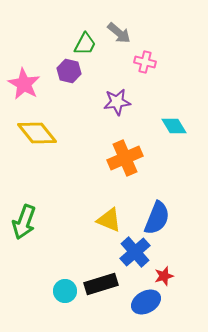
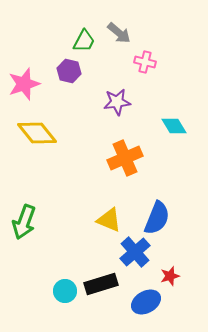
green trapezoid: moved 1 px left, 3 px up
pink star: rotated 24 degrees clockwise
red star: moved 6 px right
